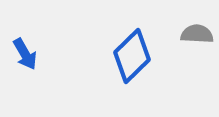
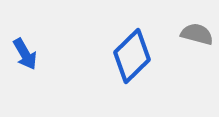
gray semicircle: rotated 12 degrees clockwise
